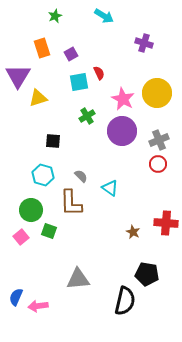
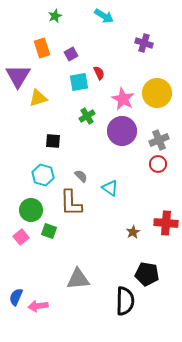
brown star: rotated 16 degrees clockwise
black semicircle: rotated 12 degrees counterclockwise
